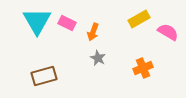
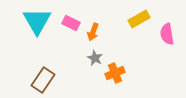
pink rectangle: moved 4 px right
pink semicircle: moved 1 px left, 2 px down; rotated 130 degrees counterclockwise
gray star: moved 3 px left
orange cross: moved 28 px left, 5 px down
brown rectangle: moved 1 px left, 4 px down; rotated 40 degrees counterclockwise
